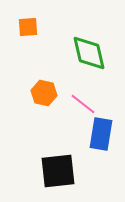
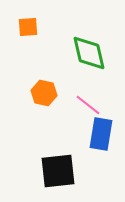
pink line: moved 5 px right, 1 px down
